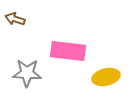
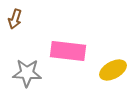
brown arrow: rotated 90 degrees counterclockwise
yellow ellipse: moved 7 px right, 7 px up; rotated 16 degrees counterclockwise
